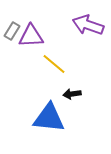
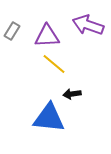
purple triangle: moved 16 px right
